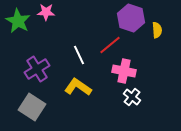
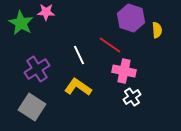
green star: moved 3 px right, 2 px down
red line: rotated 75 degrees clockwise
white cross: rotated 18 degrees clockwise
